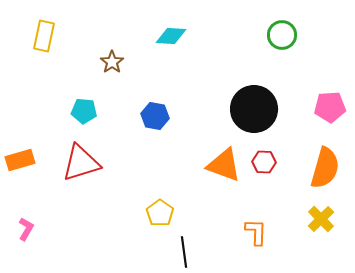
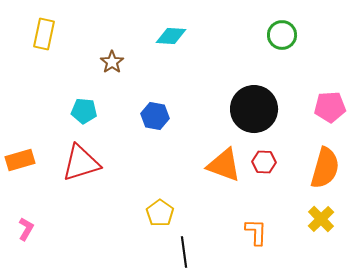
yellow rectangle: moved 2 px up
